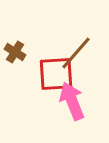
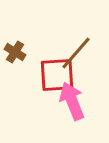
red square: moved 1 px right, 1 px down
